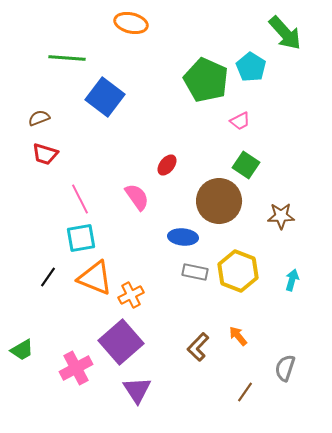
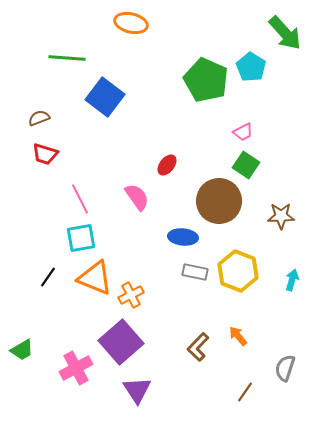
pink trapezoid: moved 3 px right, 11 px down
